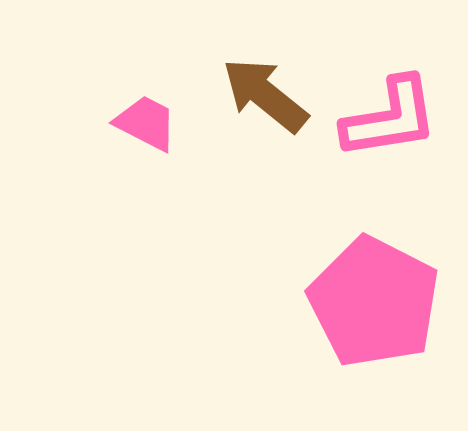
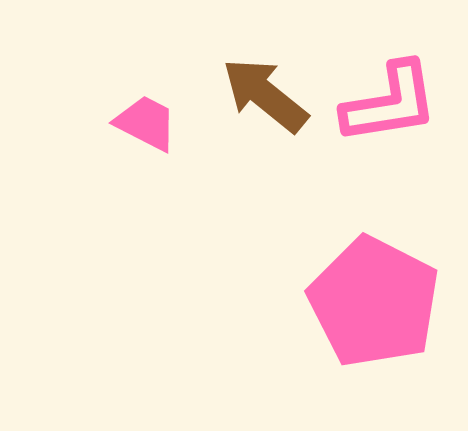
pink L-shape: moved 15 px up
